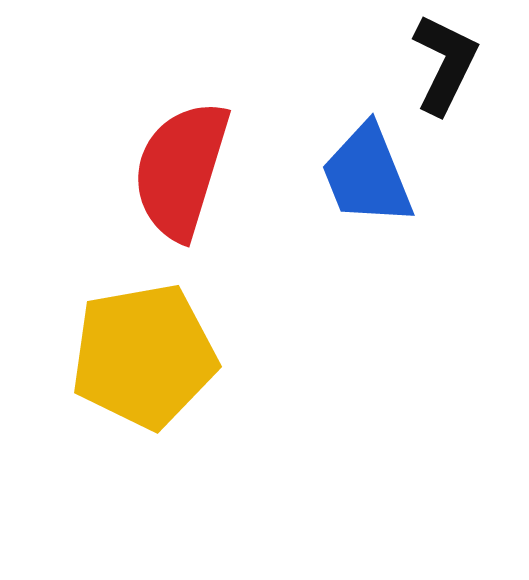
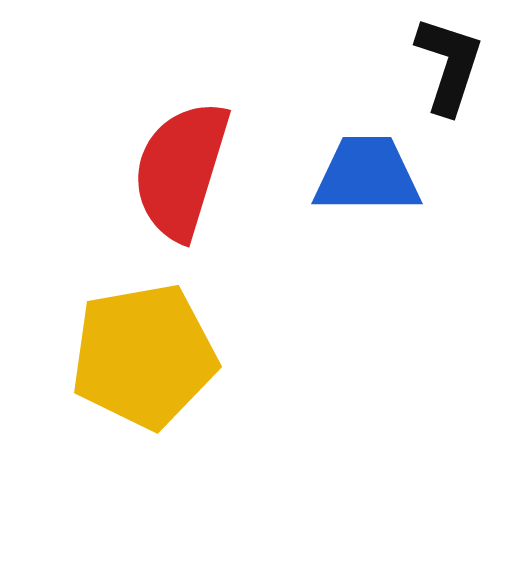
black L-shape: moved 4 px right, 1 px down; rotated 8 degrees counterclockwise
blue trapezoid: rotated 112 degrees clockwise
